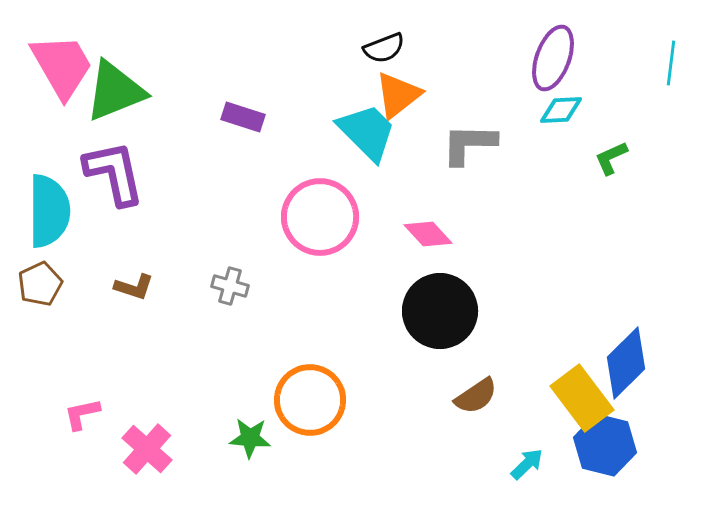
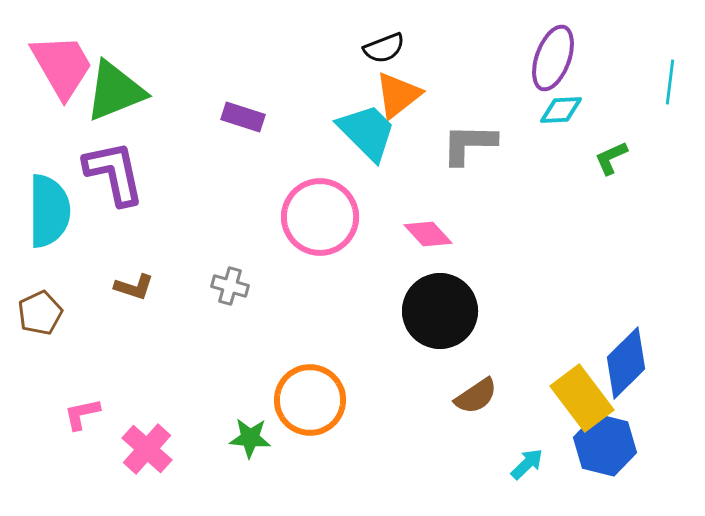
cyan line: moved 1 px left, 19 px down
brown pentagon: moved 29 px down
